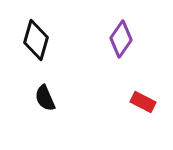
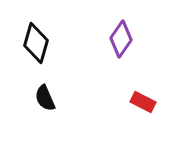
black diamond: moved 3 px down
